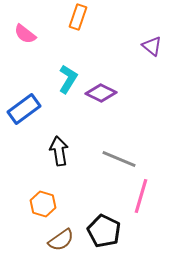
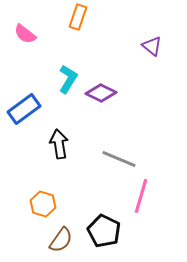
black arrow: moved 7 px up
brown semicircle: rotated 20 degrees counterclockwise
